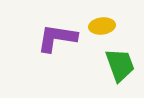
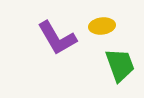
purple L-shape: rotated 129 degrees counterclockwise
